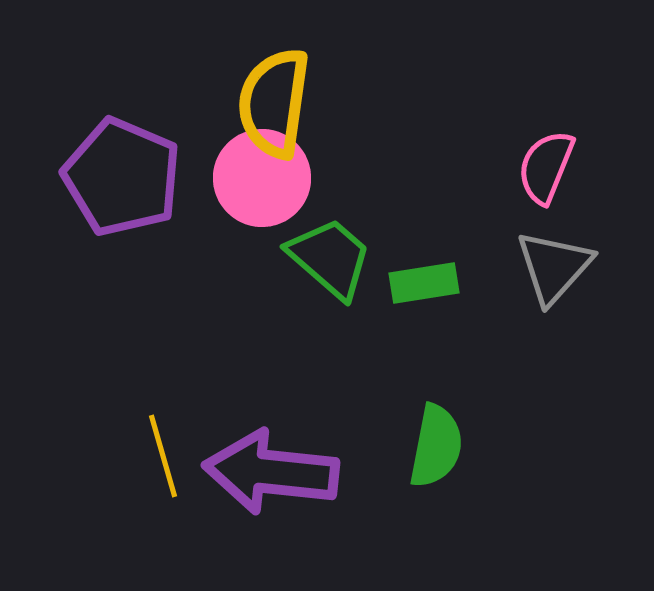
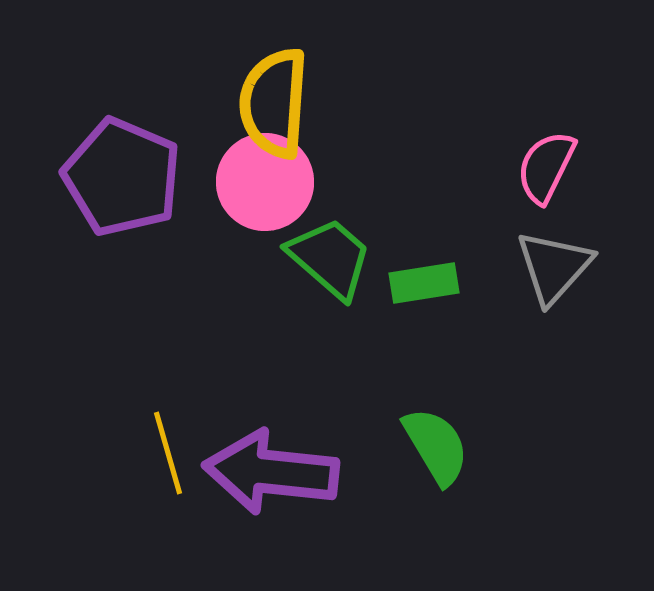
yellow semicircle: rotated 4 degrees counterclockwise
pink semicircle: rotated 4 degrees clockwise
pink circle: moved 3 px right, 4 px down
green semicircle: rotated 42 degrees counterclockwise
yellow line: moved 5 px right, 3 px up
